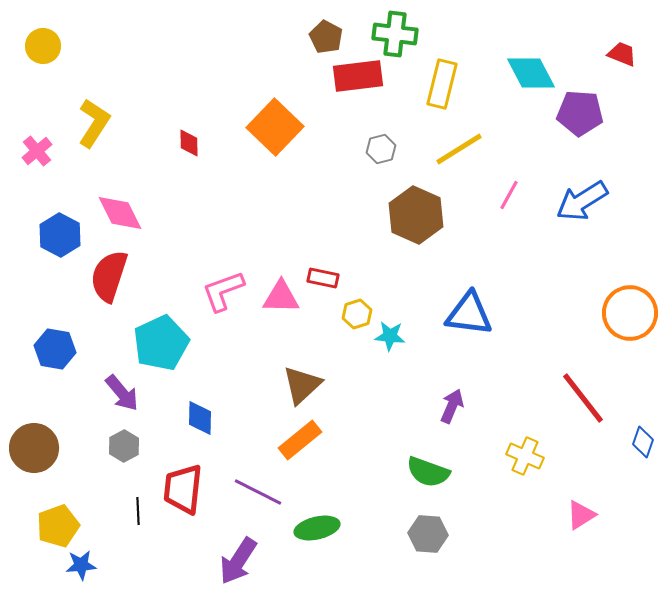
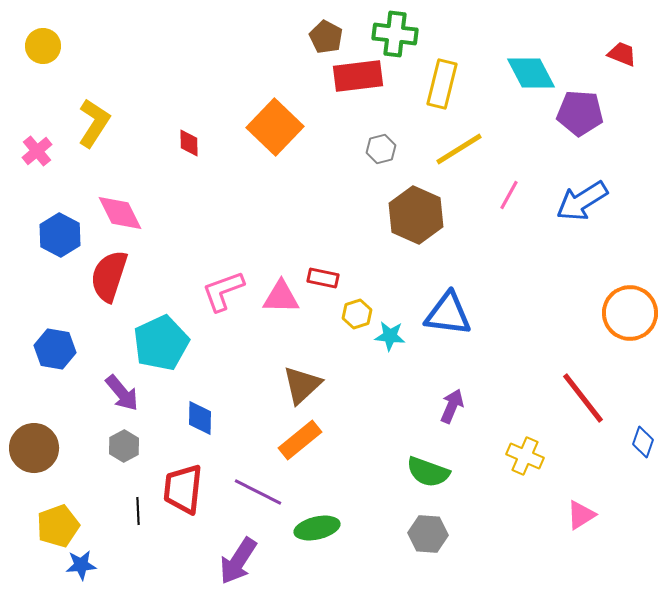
blue triangle at (469, 314): moved 21 px left
